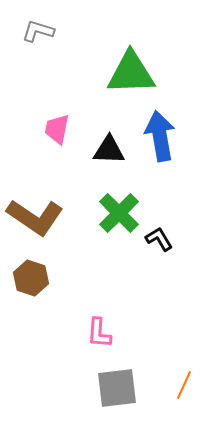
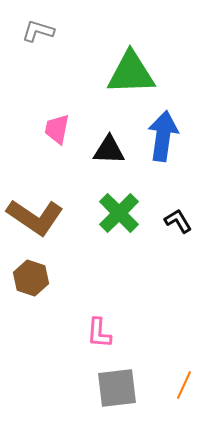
blue arrow: moved 3 px right; rotated 18 degrees clockwise
black L-shape: moved 19 px right, 18 px up
